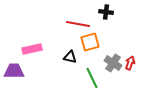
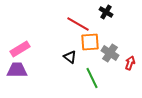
black cross: rotated 24 degrees clockwise
red line: rotated 20 degrees clockwise
orange square: rotated 12 degrees clockwise
pink rectangle: moved 12 px left; rotated 18 degrees counterclockwise
black triangle: rotated 24 degrees clockwise
gray cross: moved 3 px left, 10 px up
purple trapezoid: moved 3 px right, 1 px up
